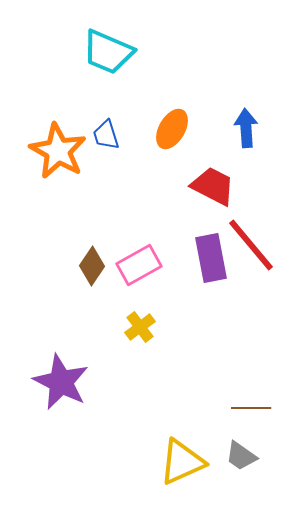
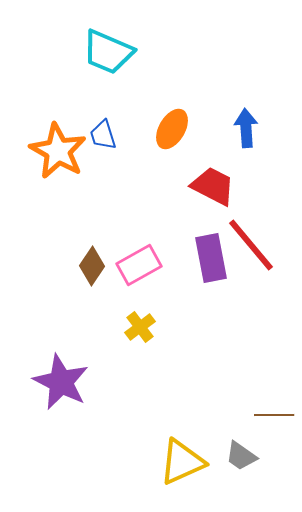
blue trapezoid: moved 3 px left
brown line: moved 23 px right, 7 px down
